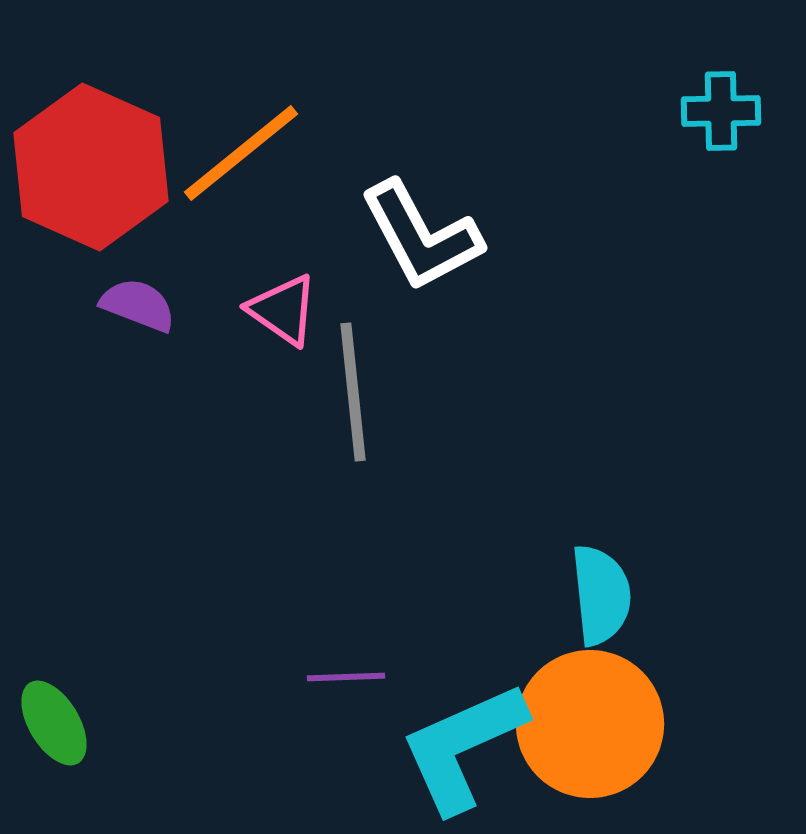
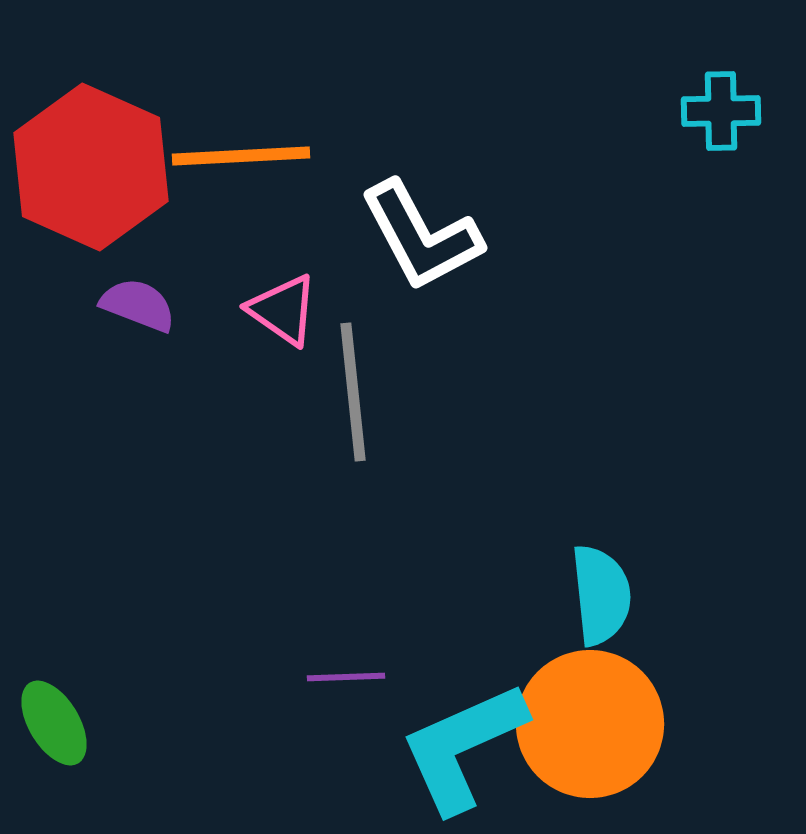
orange line: moved 3 px down; rotated 36 degrees clockwise
